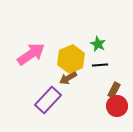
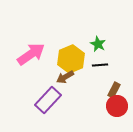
brown arrow: moved 3 px left, 1 px up
